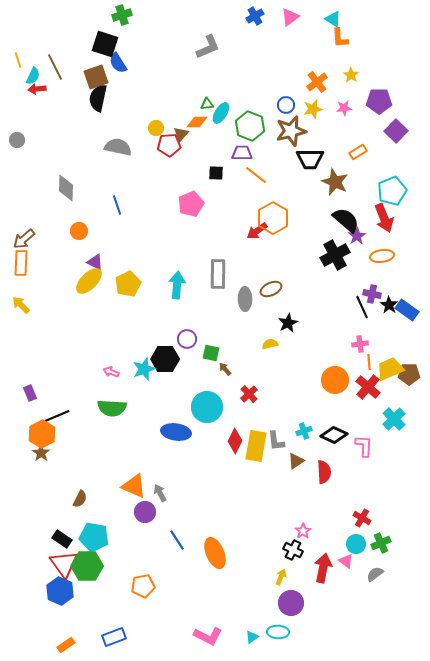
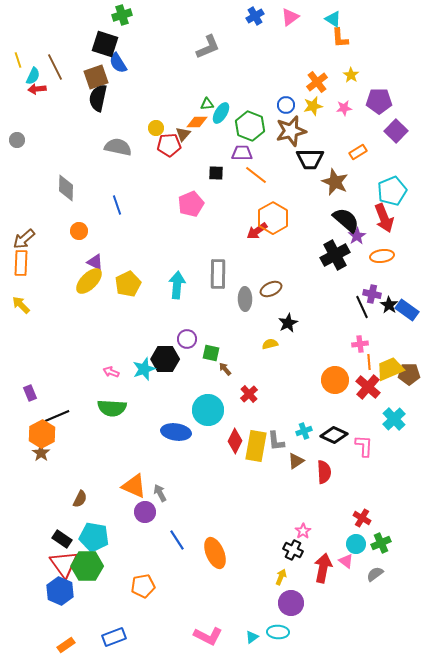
yellow star at (313, 109): moved 3 px up
brown triangle at (181, 134): moved 2 px right
cyan circle at (207, 407): moved 1 px right, 3 px down
